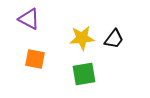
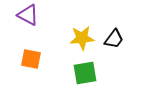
purple triangle: moved 1 px left, 4 px up
orange square: moved 4 px left
green square: moved 1 px right, 1 px up
